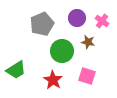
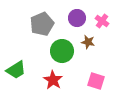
pink square: moved 9 px right, 5 px down
